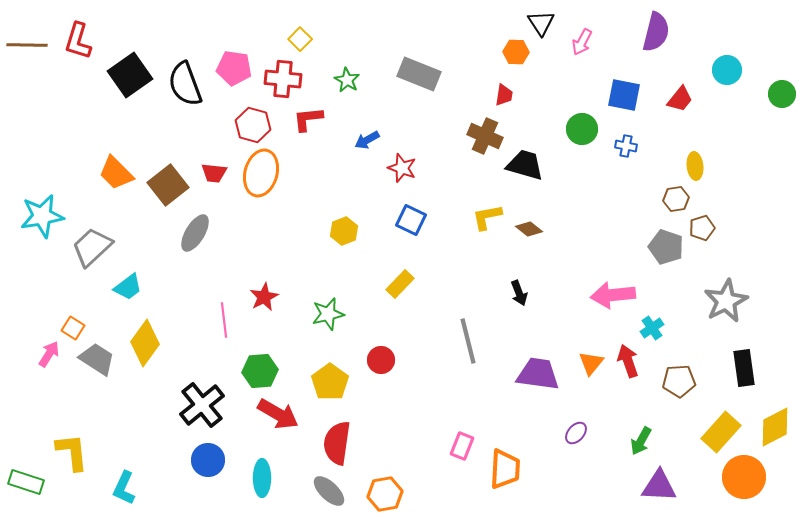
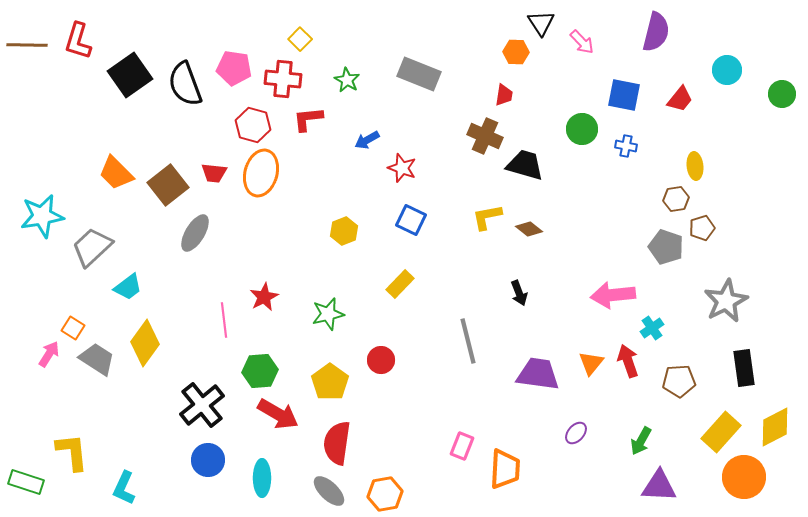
pink arrow at (582, 42): rotated 72 degrees counterclockwise
